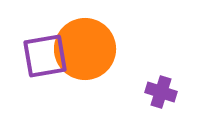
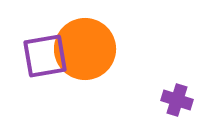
purple cross: moved 16 px right, 8 px down
